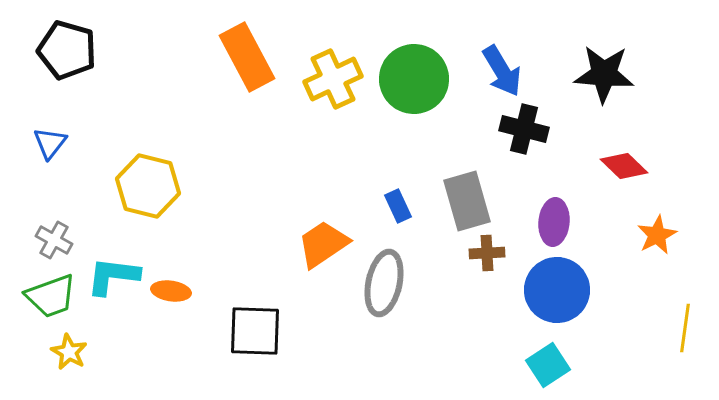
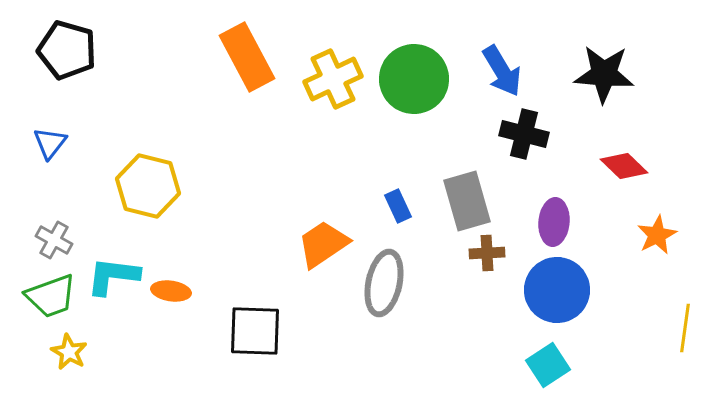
black cross: moved 5 px down
